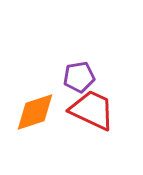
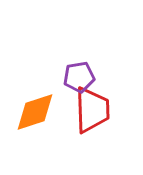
red trapezoid: rotated 63 degrees clockwise
